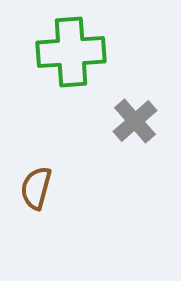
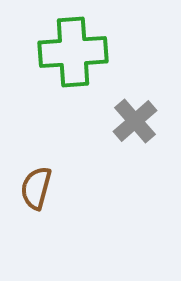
green cross: moved 2 px right
